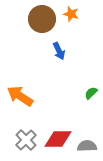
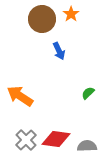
orange star: rotated 21 degrees clockwise
green semicircle: moved 3 px left
red diamond: moved 2 px left; rotated 8 degrees clockwise
